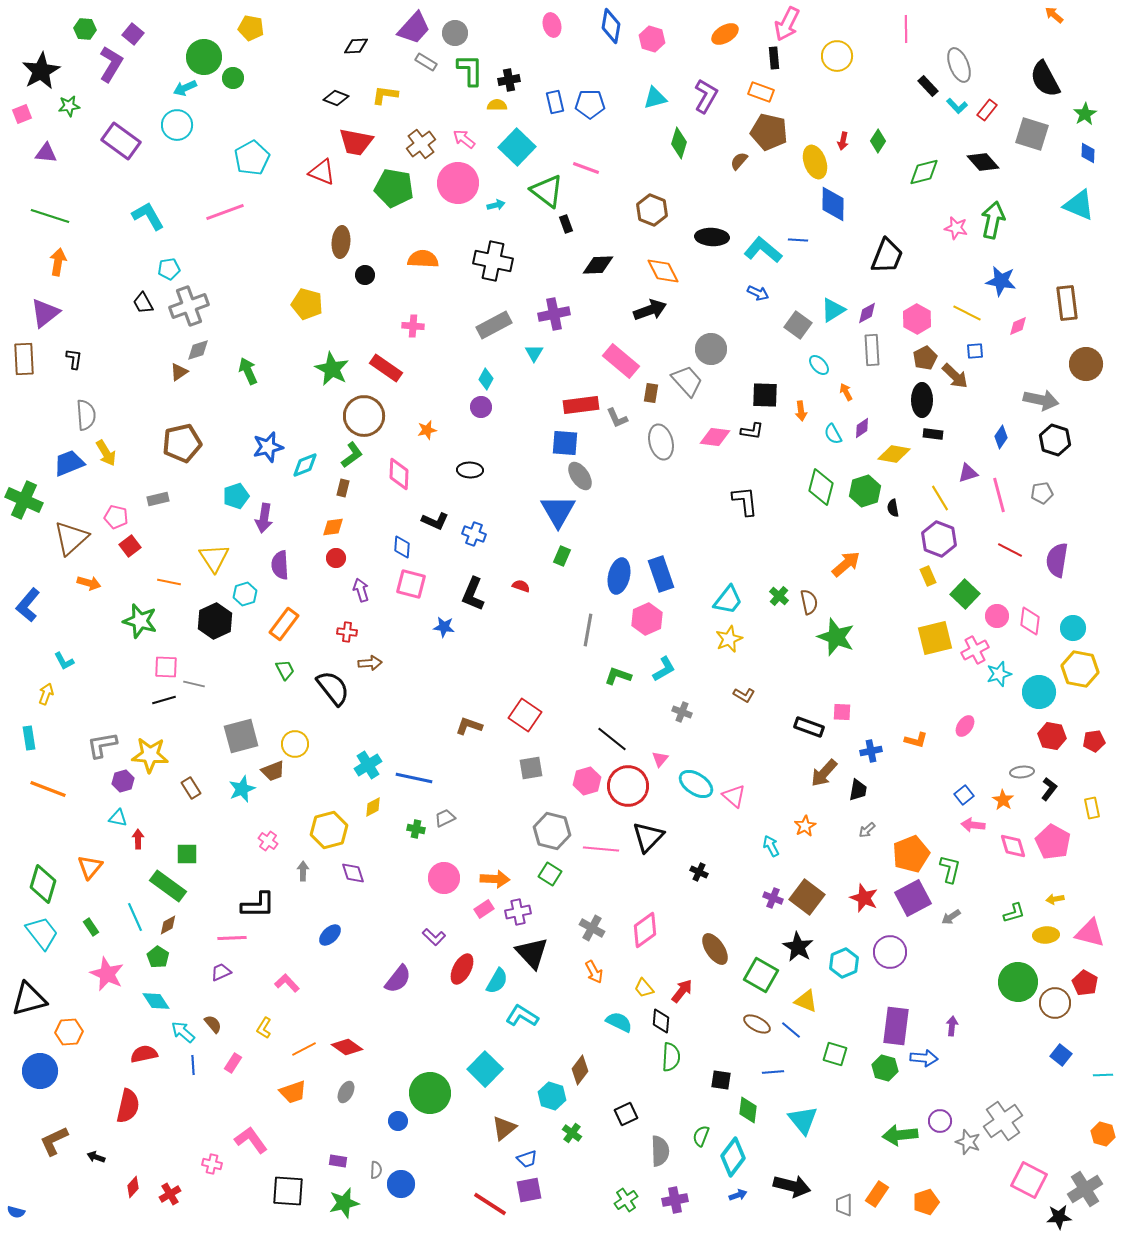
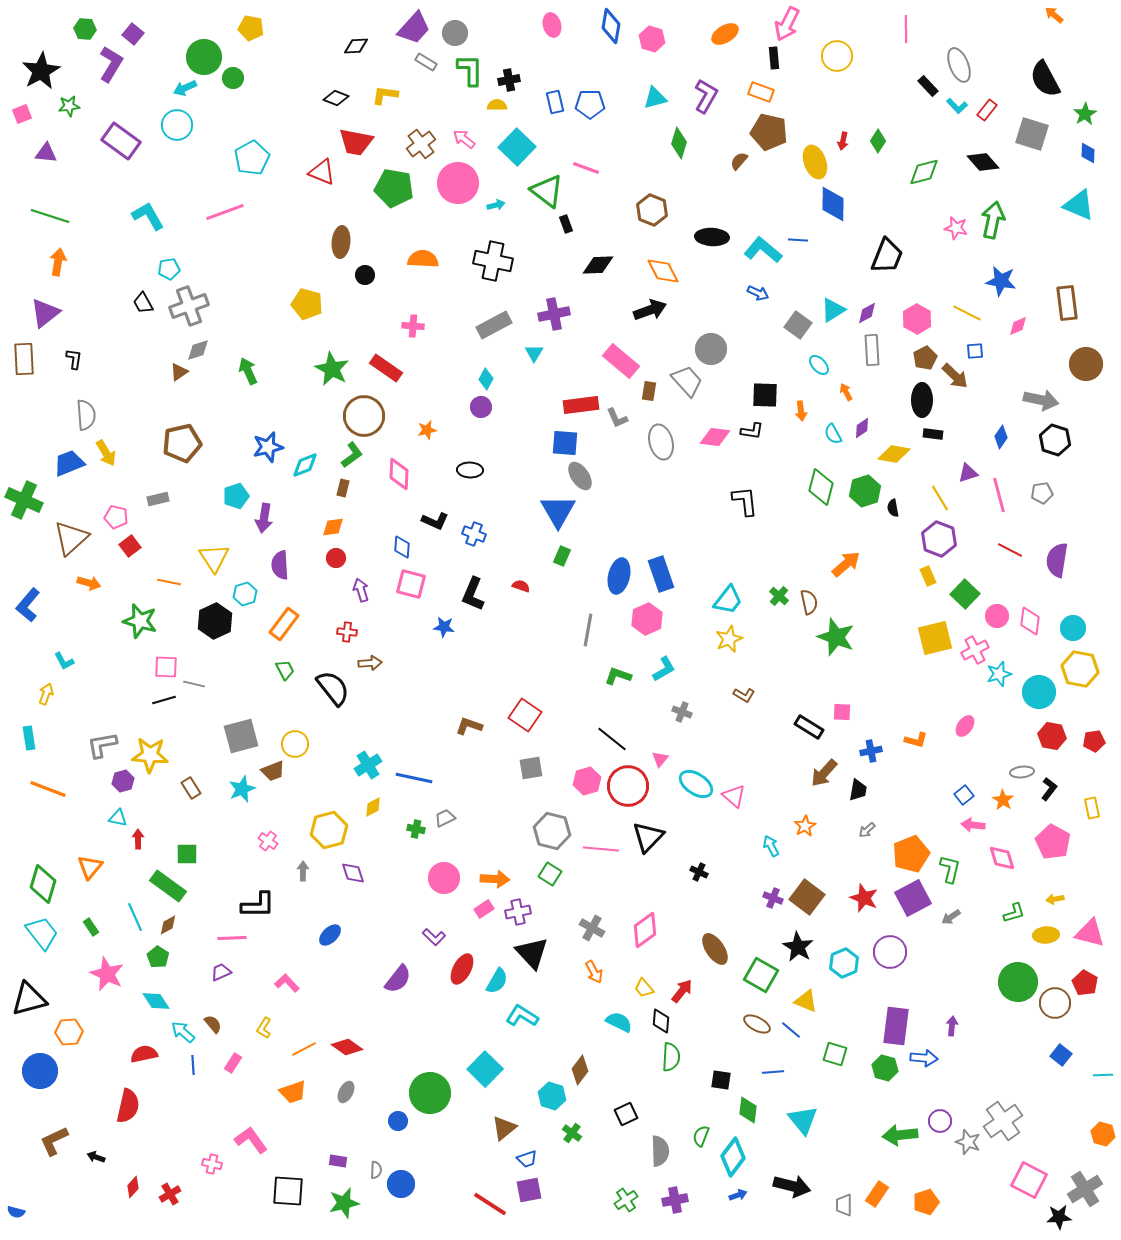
brown rectangle at (651, 393): moved 2 px left, 2 px up
black rectangle at (809, 727): rotated 12 degrees clockwise
pink diamond at (1013, 846): moved 11 px left, 12 px down
